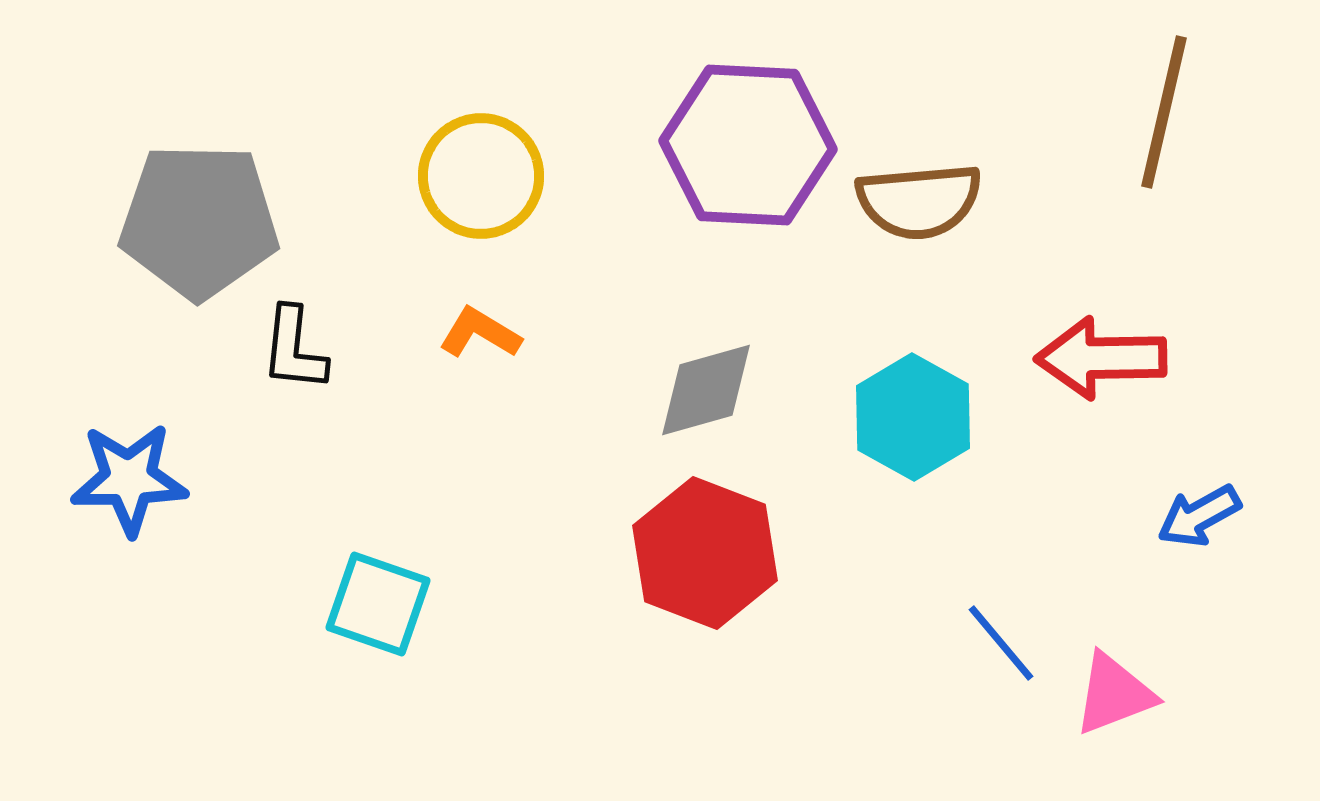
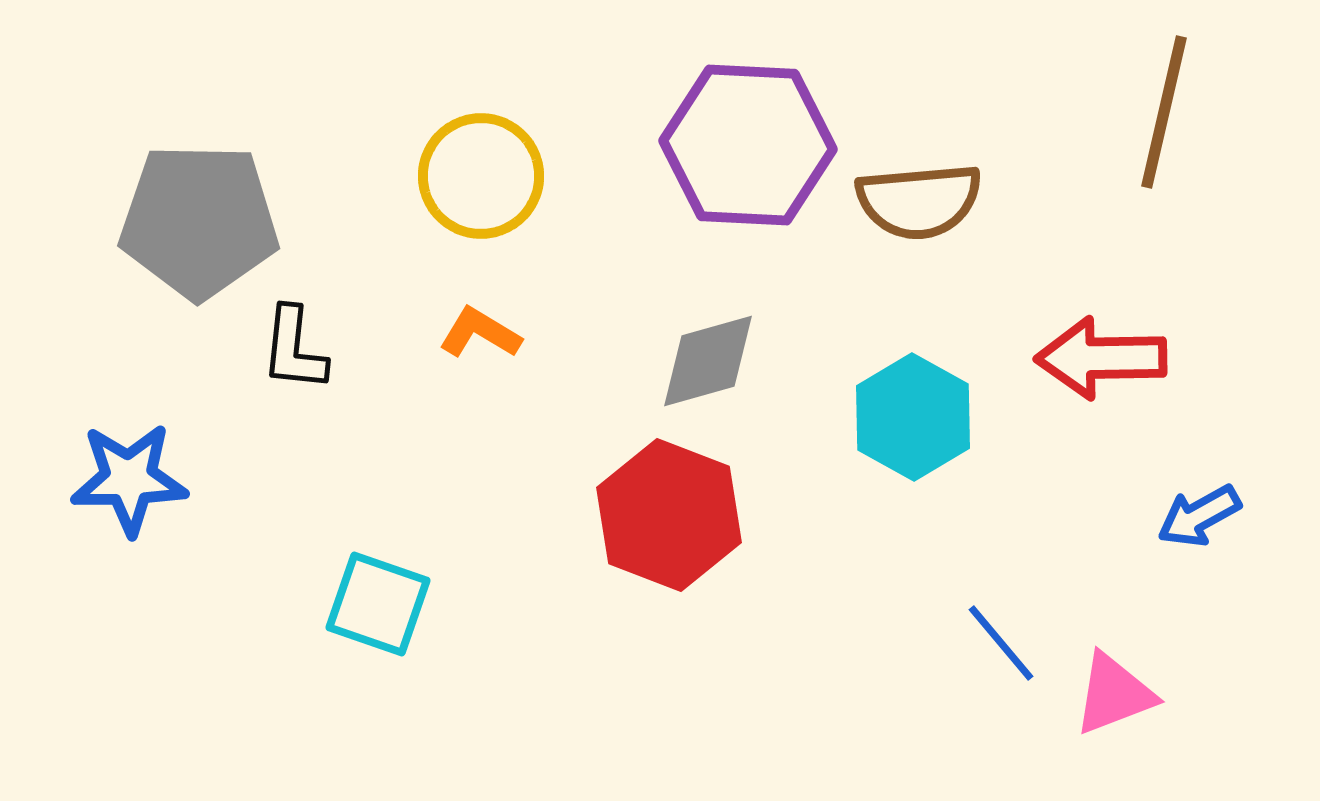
gray diamond: moved 2 px right, 29 px up
red hexagon: moved 36 px left, 38 px up
